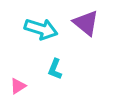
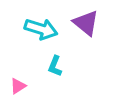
cyan L-shape: moved 3 px up
